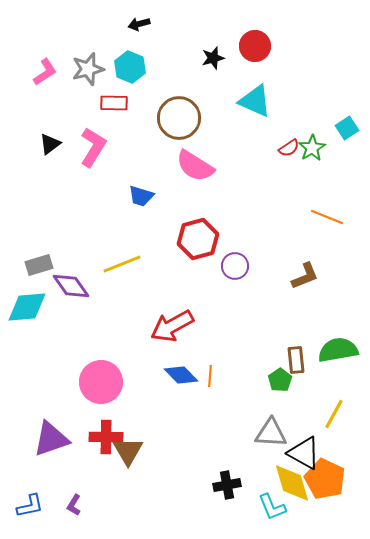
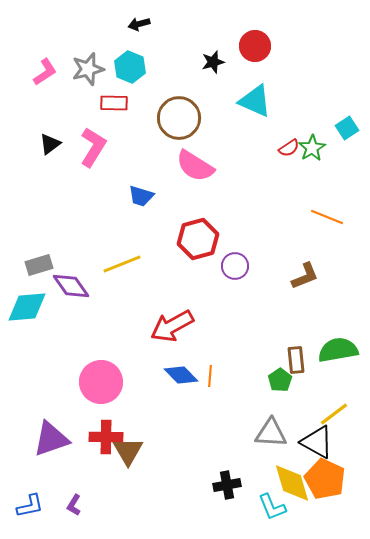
black star at (213, 58): moved 4 px down
yellow line at (334, 414): rotated 24 degrees clockwise
black triangle at (304, 453): moved 13 px right, 11 px up
